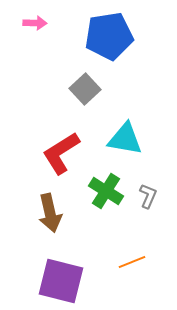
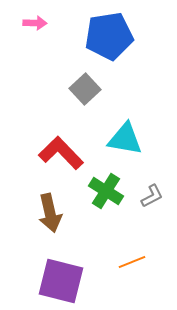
red L-shape: rotated 78 degrees clockwise
gray L-shape: moved 4 px right; rotated 40 degrees clockwise
